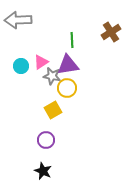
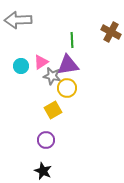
brown cross: rotated 30 degrees counterclockwise
